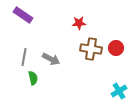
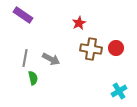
red star: rotated 24 degrees counterclockwise
gray line: moved 1 px right, 1 px down
